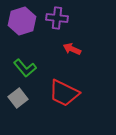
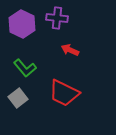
purple hexagon: moved 3 px down; rotated 16 degrees counterclockwise
red arrow: moved 2 px left, 1 px down
